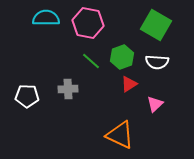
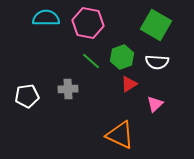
white pentagon: rotated 10 degrees counterclockwise
